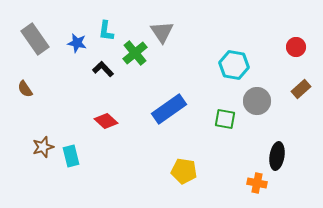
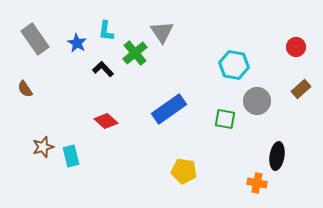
blue star: rotated 18 degrees clockwise
